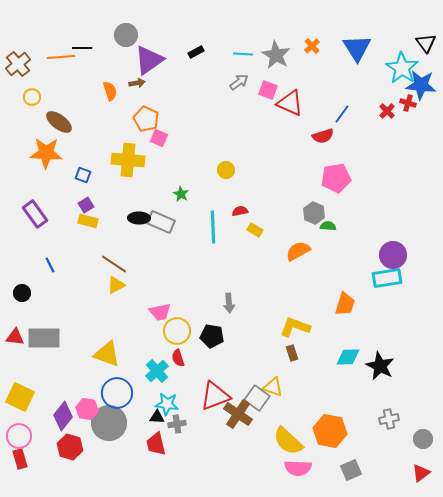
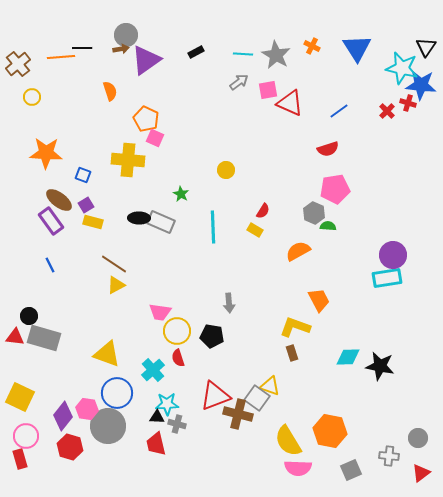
black triangle at (426, 43): moved 4 px down; rotated 10 degrees clockwise
orange cross at (312, 46): rotated 21 degrees counterclockwise
purple triangle at (149, 60): moved 3 px left
cyan star at (402, 68): rotated 20 degrees counterclockwise
brown arrow at (137, 83): moved 16 px left, 34 px up
pink square at (268, 90): rotated 30 degrees counterclockwise
blue line at (342, 114): moved 3 px left, 3 px up; rotated 18 degrees clockwise
brown ellipse at (59, 122): moved 78 px down
red semicircle at (323, 136): moved 5 px right, 13 px down
pink square at (159, 138): moved 4 px left
pink pentagon at (336, 178): moved 1 px left, 11 px down
red semicircle at (240, 211): moved 23 px right; rotated 133 degrees clockwise
purple rectangle at (35, 214): moved 16 px right, 7 px down
yellow rectangle at (88, 221): moved 5 px right, 1 px down
black circle at (22, 293): moved 7 px right, 23 px down
orange trapezoid at (345, 304): moved 26 px left, 4 px up; rotated 45 degrees counterclockwise
pink trapezoid at (160, 312): rotated 20 degrees clockwise
gray rectangle at (44, 338): rotated 16 degrees clockwise
black star at (380, 366): rotated 16 degrees counterclockwise
cyan cross at (157, 371): moved 4 px left, 1 px up
yellow triangle at (273, 387): moved 3 px left, 1 px up
cyan star at (167, 404): rotated 10 degrees counterclockwise
brown cross at (238, 414): rotated 20 degrees counterclockwise
gray cross at (389, 419): moved 37 px down; rotated 18 degrees clockwise
gray circle at (109, 423): moved 1 px left, 3 px down
gray cross at (177, 424): rotated 24 degrees clockwise
pink circle at (19, 436): moved 7 px right
gray circle at (423, 439): moved 5 px left, 1 px up
yellow semicircle at (288, 441): rotated 16 degrees clockwise
